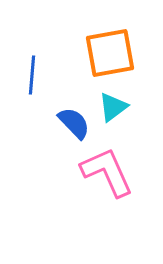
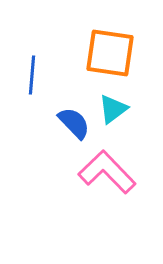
orange square: rotated 18 degrees clockwise
cyan triangle: moved 2 px down
pink L-shape: rotated 20 degrees counterclockwise
